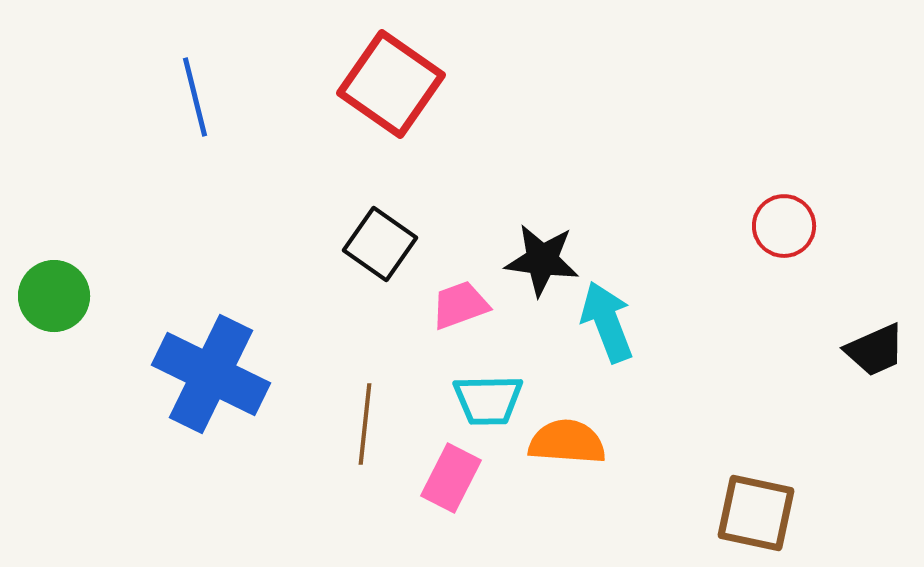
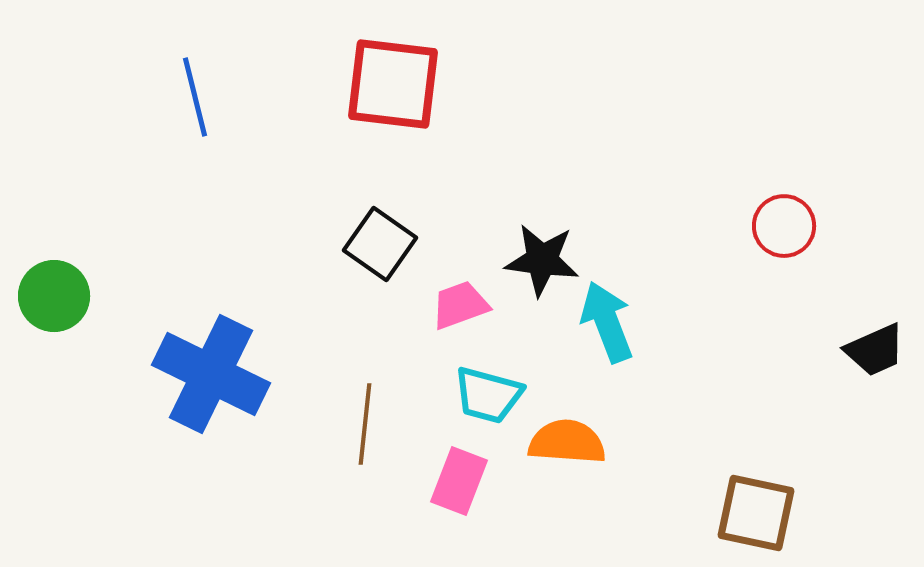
red square: moved 2 px right; rotated 28 degrees counterclockwise
cyan trapezoid: moved 5 px up; rotated 16 degrees clockwise
pink rectangle: moved 8 px right, 3 px down; rotated 6 degrees counterclockwise
